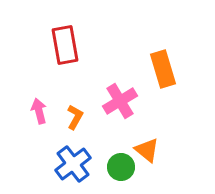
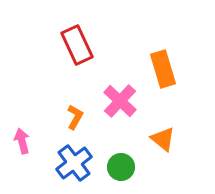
red rectangle: moved 12 px right; rotated 15 degrees counterclockwise
pink cross: rotated 16 degrees counterclockwise
pink arrow: moved 17 px left, 30 px down
orange triangle: moved 16 px right, 11 px up
blue cross: moved 1 px right, 1 px up
